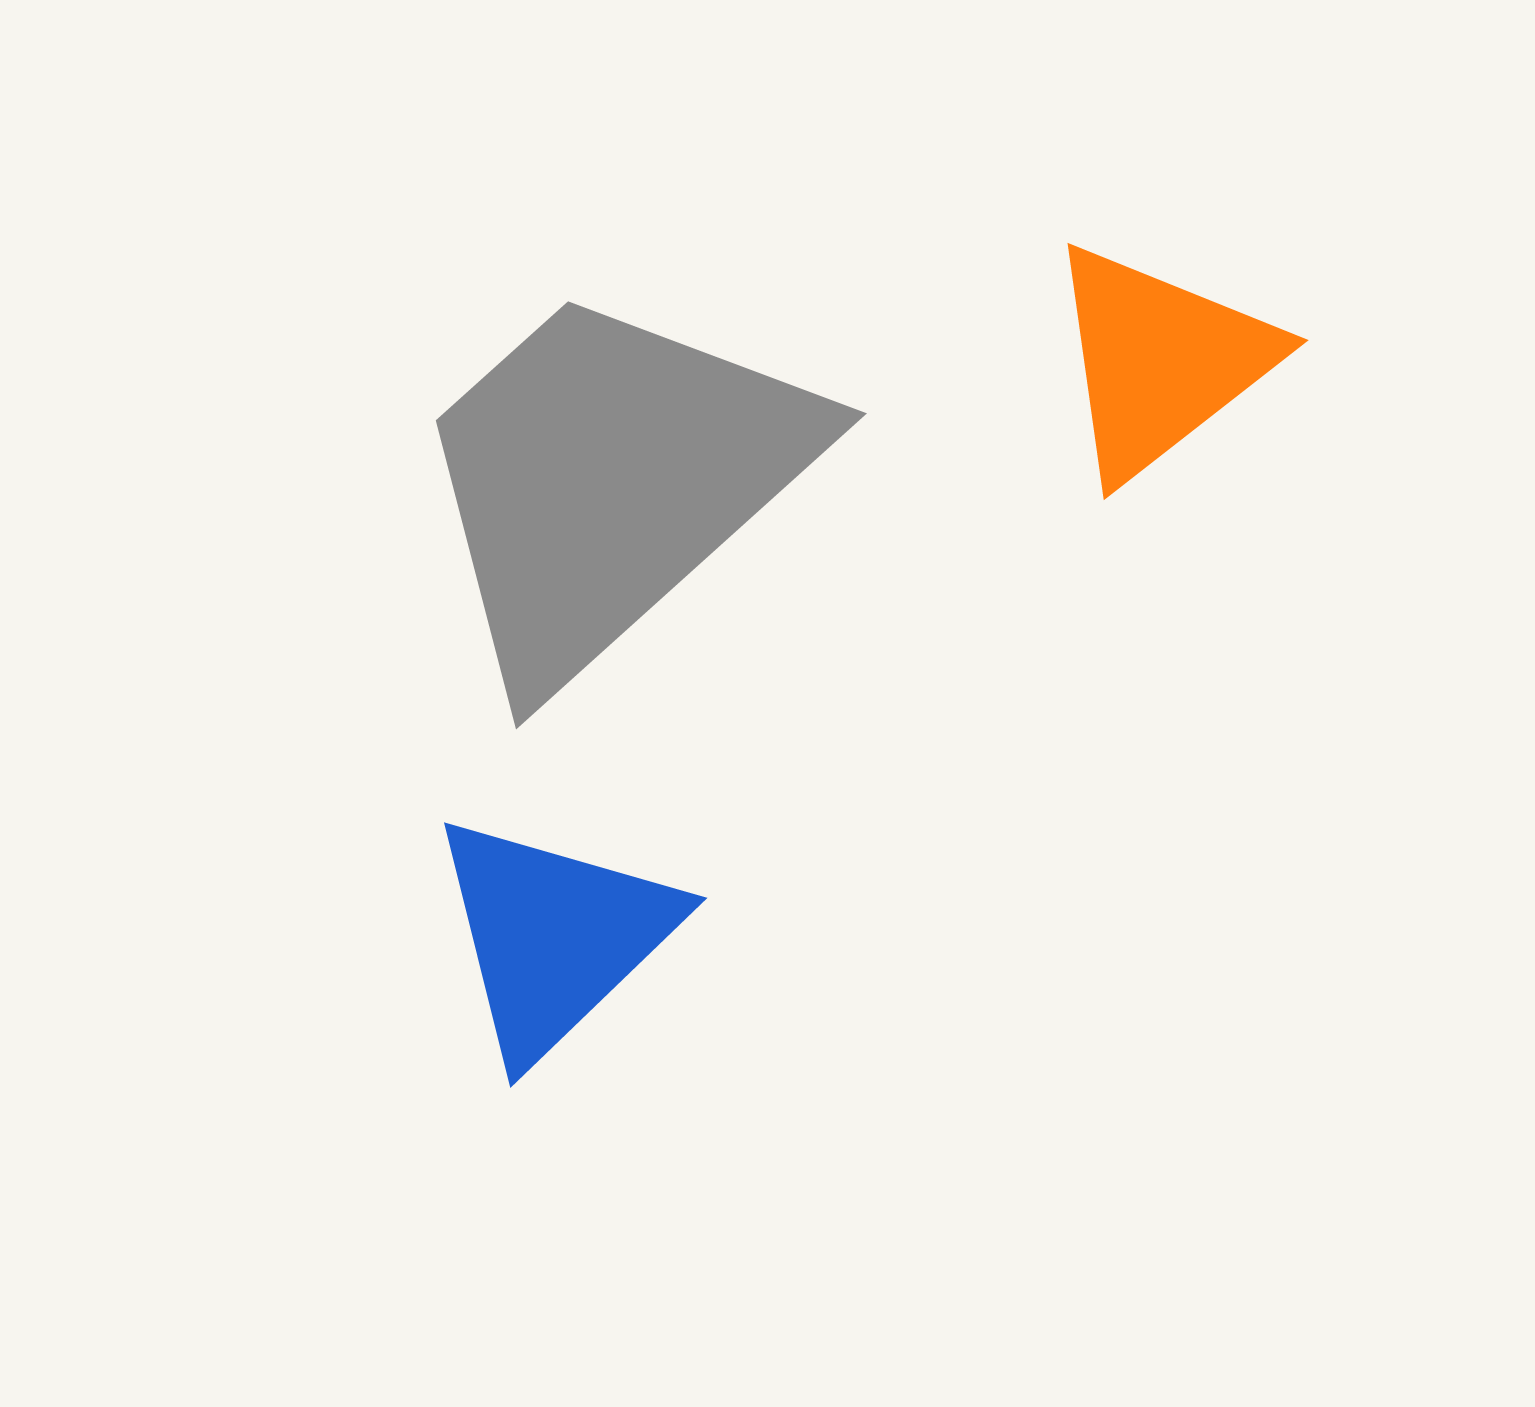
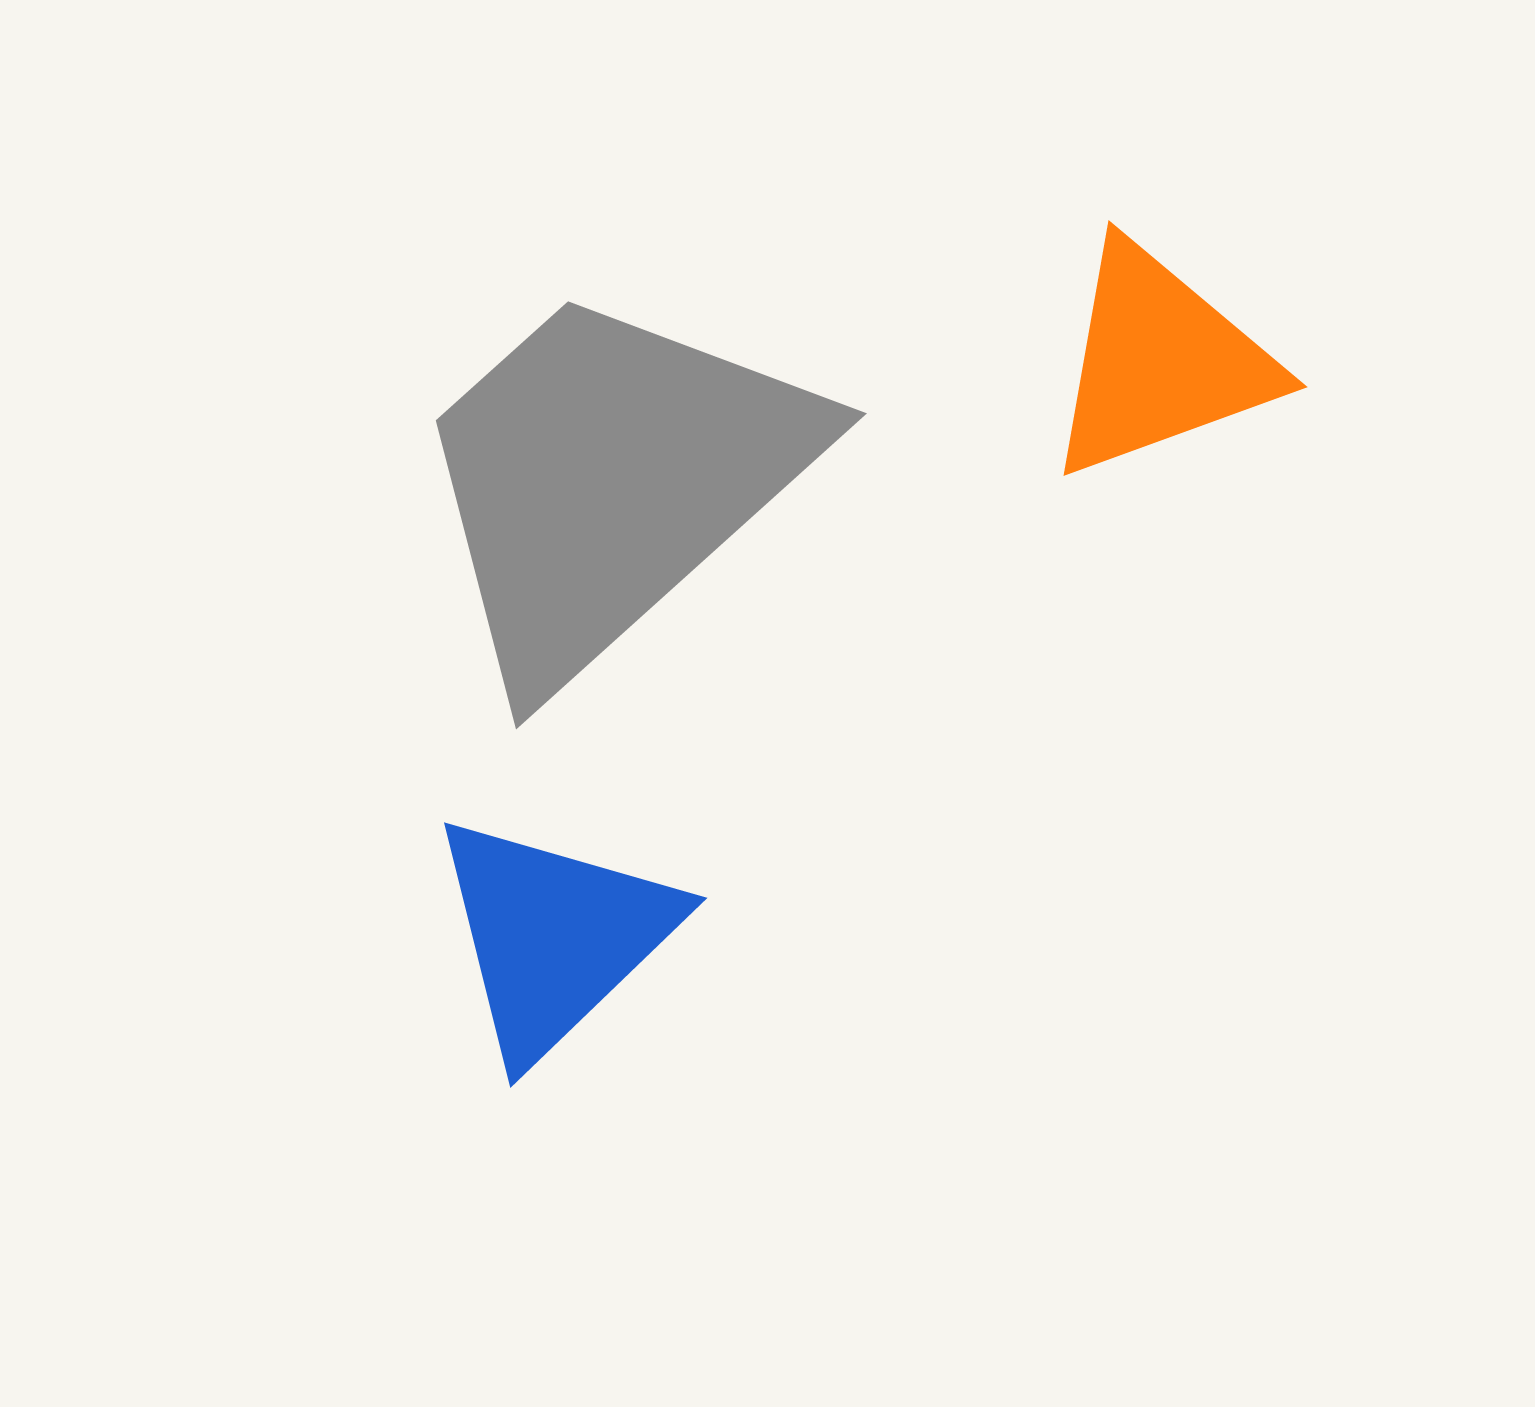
orange triangle: rotated 18 degrees clockwise
